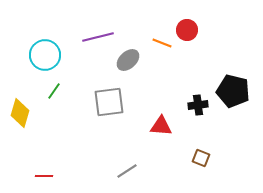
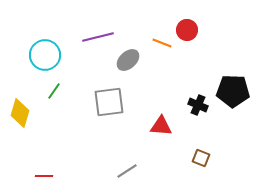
black pentagon: rotated 12 degrees counterclockwise
black cross: rotated 30 degrees clockwise
